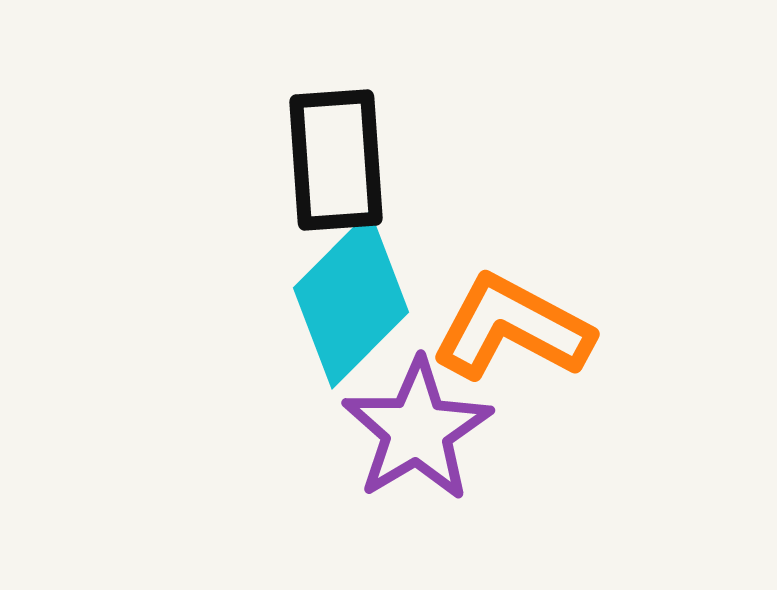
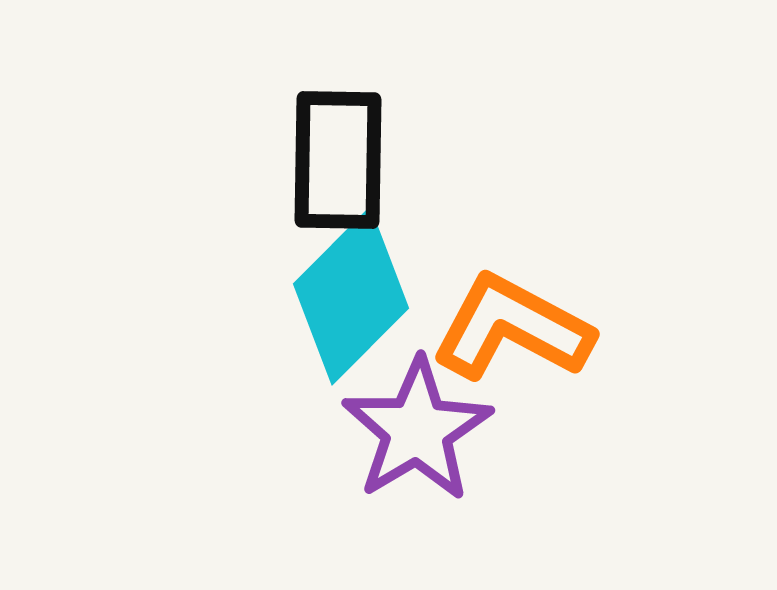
black rectangle: moved 2 px right; rotated 5 degrees clockwise
cyan diamond: moved 4 px up
